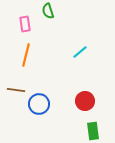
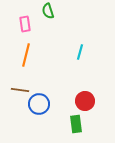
cyan line: rotated 35 degrees counterclockwise
brown line: moved 4 px right
green rectangle: moved 17 px left, 7 px up
